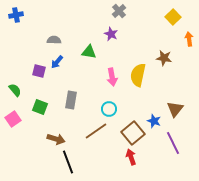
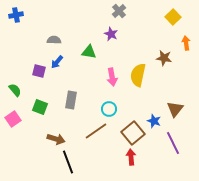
orange arrow: moved 3 px left, 4 px down
red arrow: rotated 14 degrees clockwise
